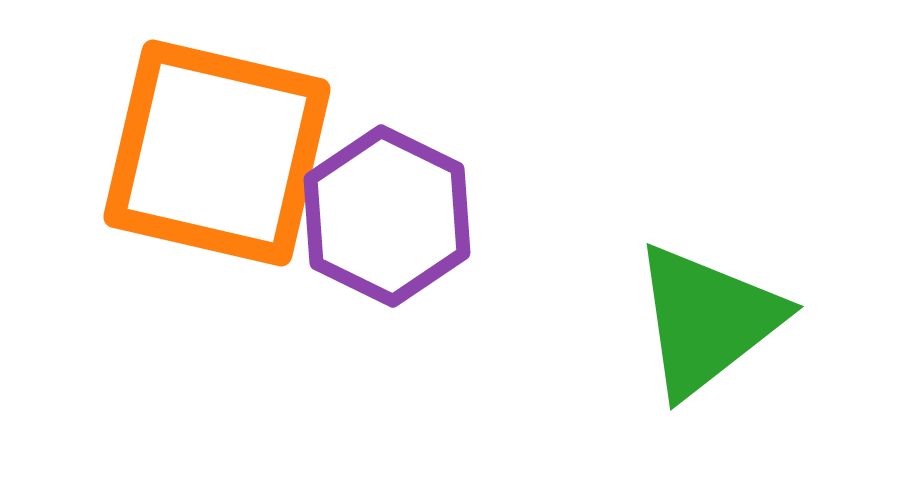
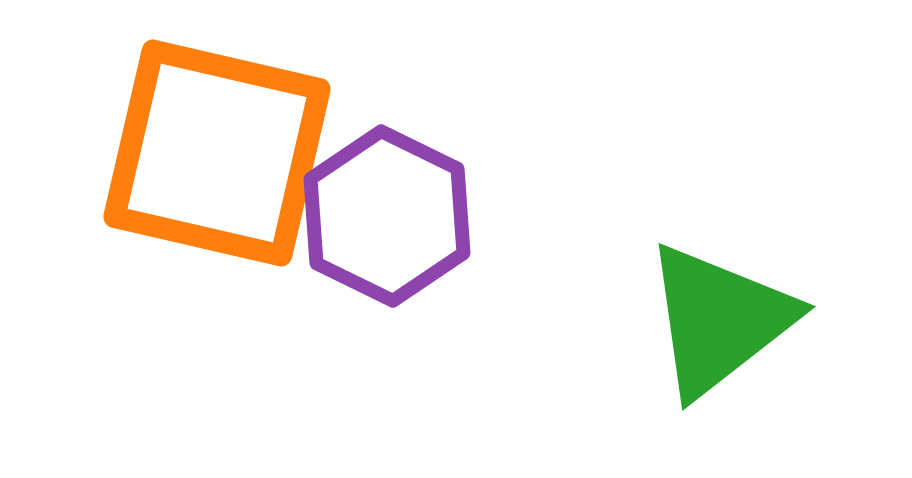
green triangle: moved 12 px right
